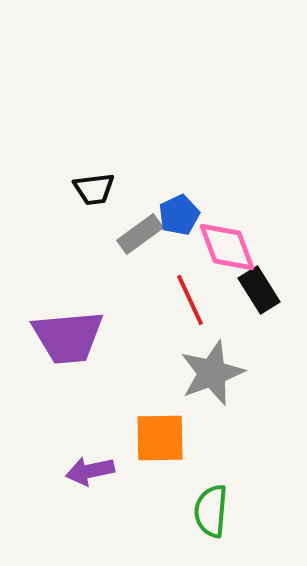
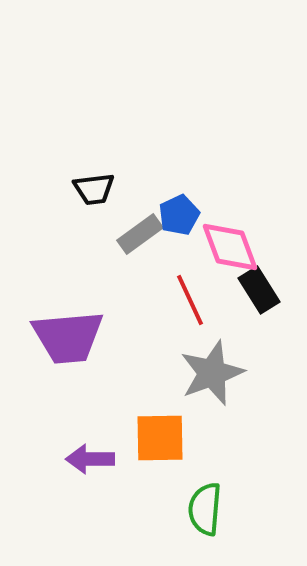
pink diamond: moved 3 px right
purple arrow: moved 12 px up; rotated 12 degrees clockwise
green semicircle: moved 6 px left, 2 px up
